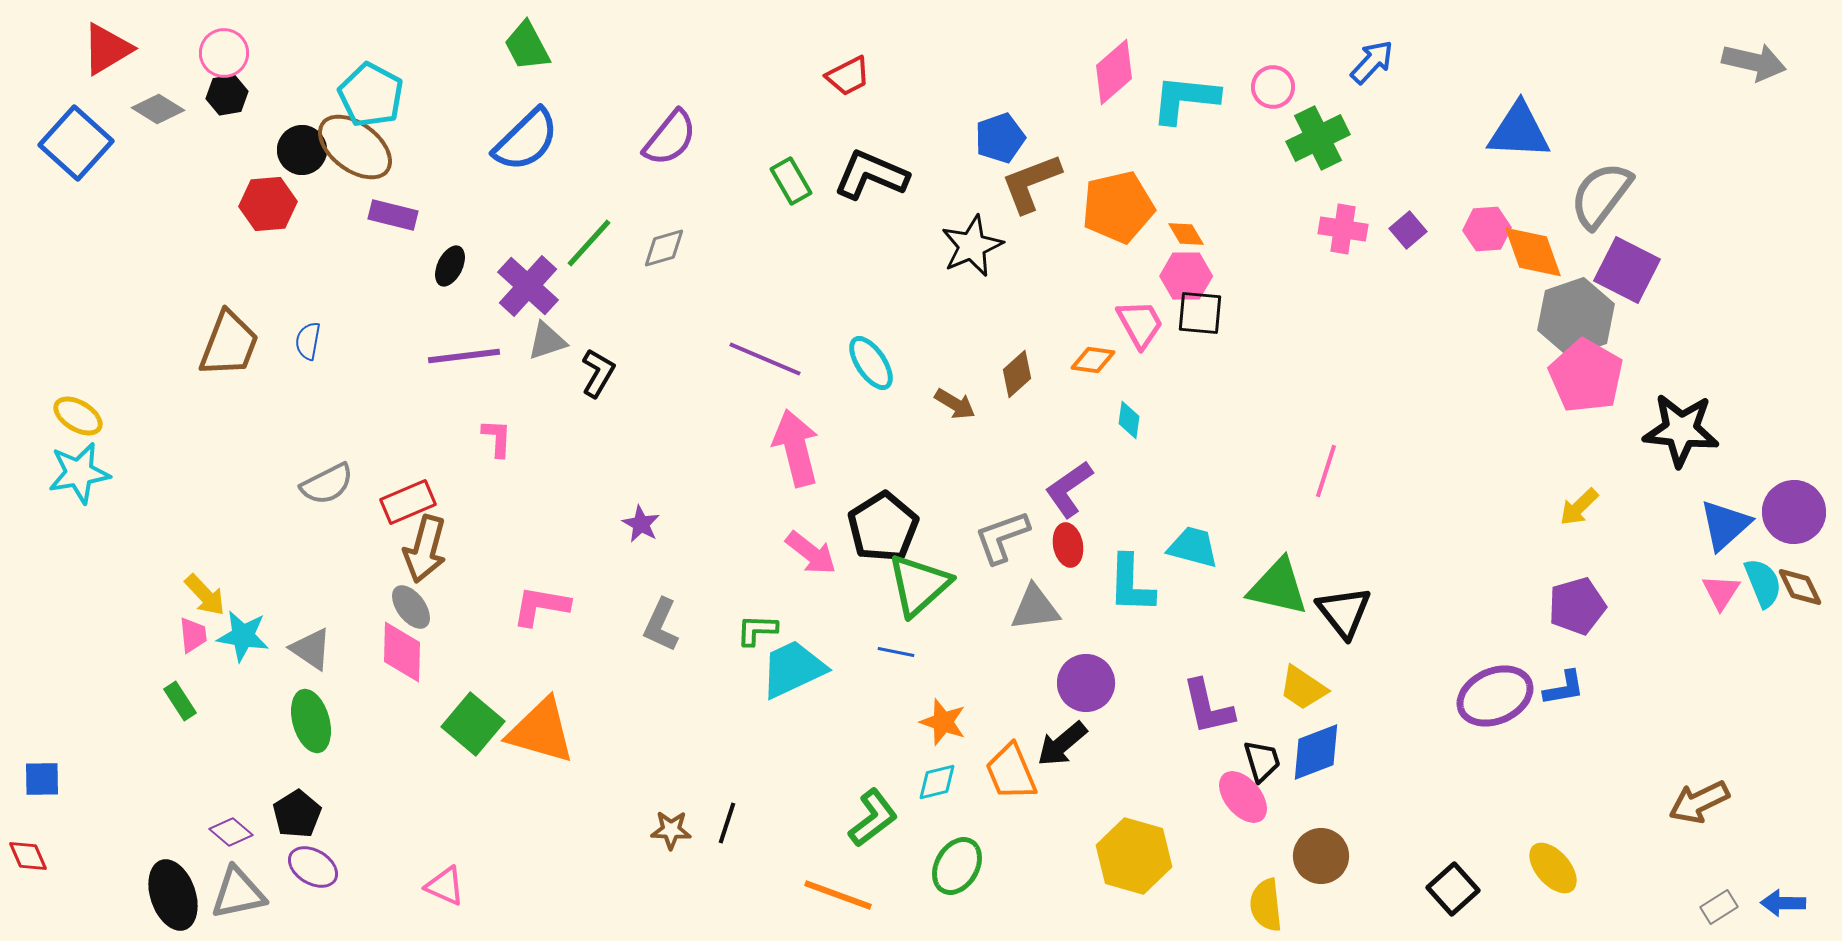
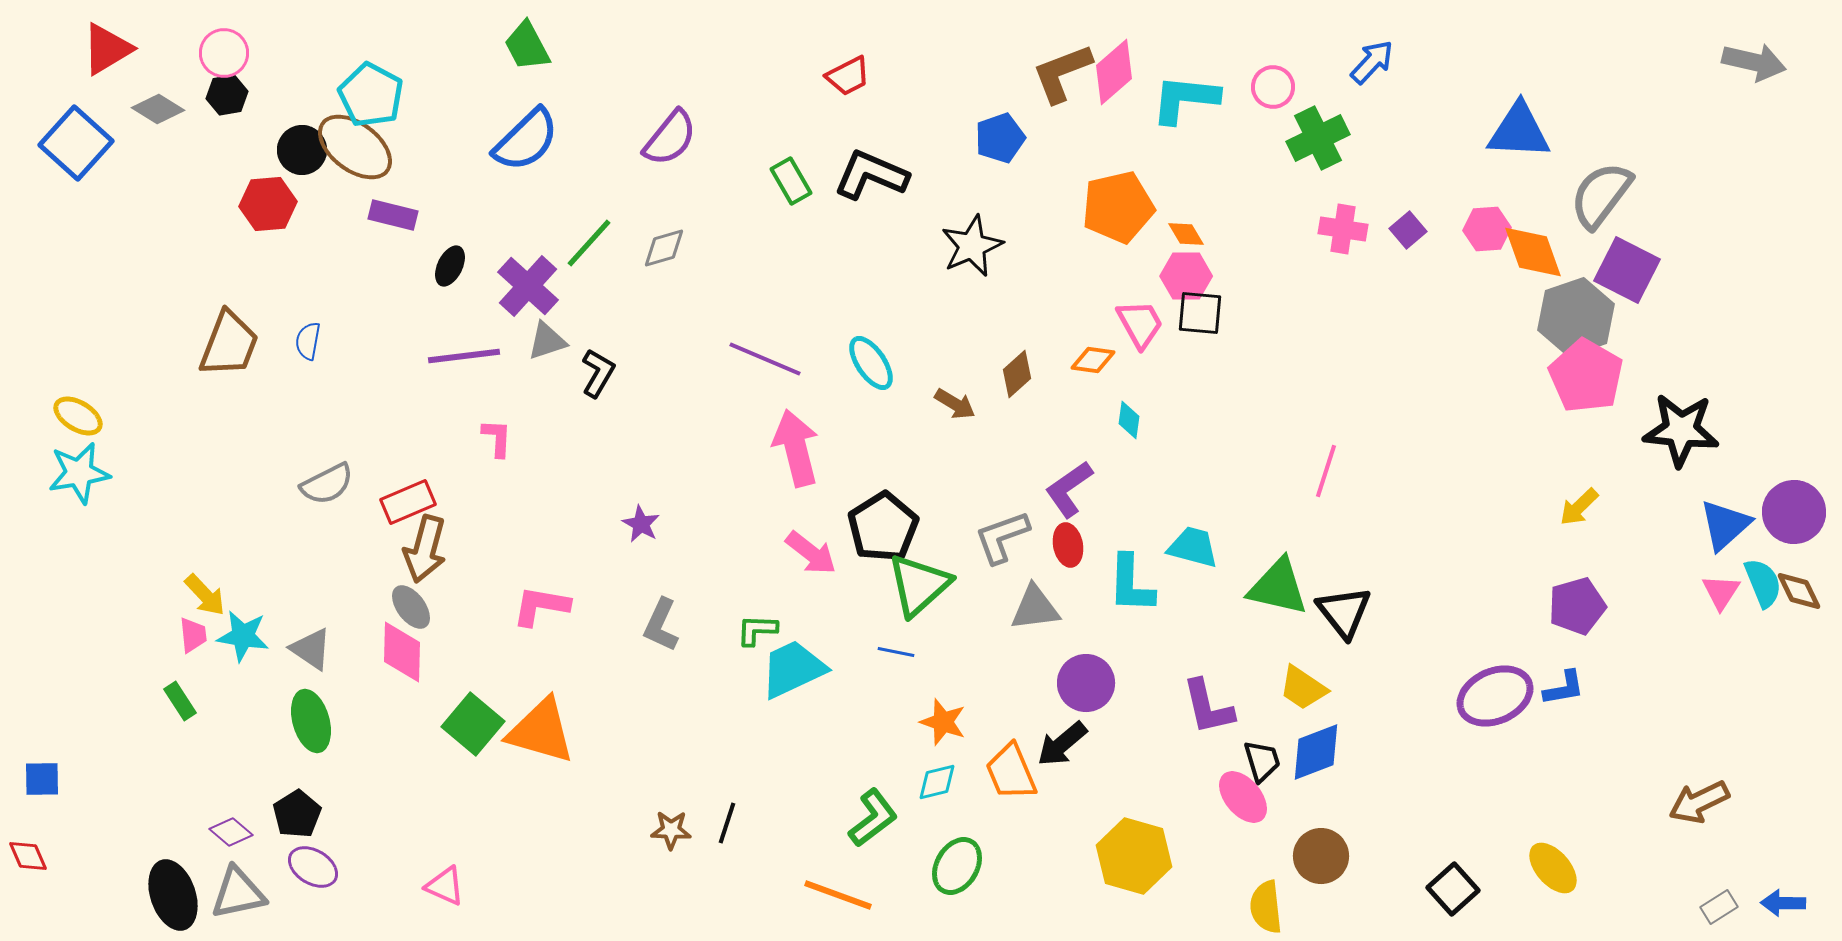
brown L-shape at (1031, 183): moved 31 px right, 110 px up
brown diamond at (1800, 587): moved 1 px left, 4 px down
yellow semicircle at (1266, 905): moved 2 px down
